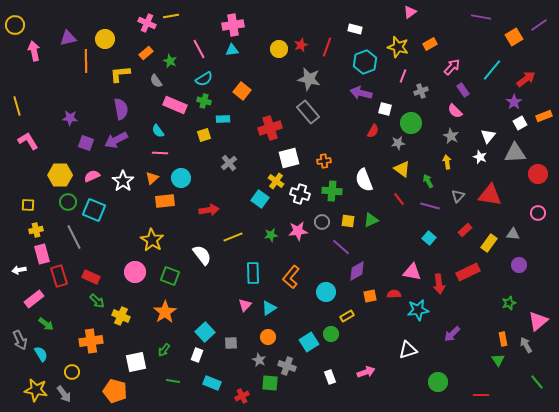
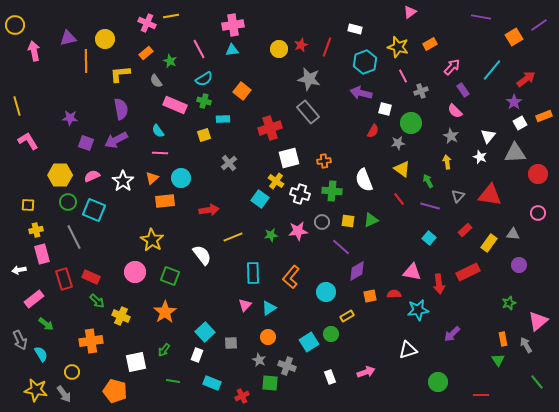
pink line at (403, 76): rotated 48 degrees counterclockwise
red rectangle at (59, 276): moved 5 px right, 3 px down
